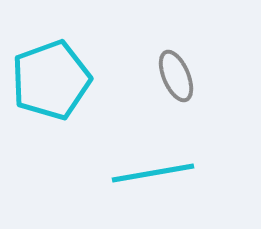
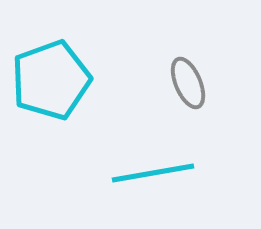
gray ellipse: moved 12 px right, 7 px down
